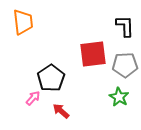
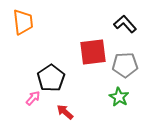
black L-shape: moved 2 px up; rotated 40 degrees counterclockwise
red square: moved 2 px up
red arrow: moved 4 px right, 1 px down
